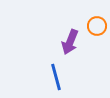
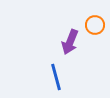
orange circle: moved 2 px left, 1 px up
